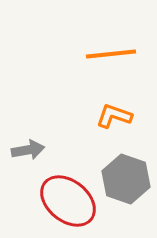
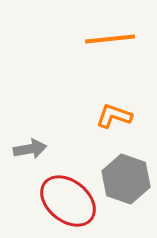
orange line: moved 1 px left, 15 px up
gray arrow: moved 2 px right, 1 px up
